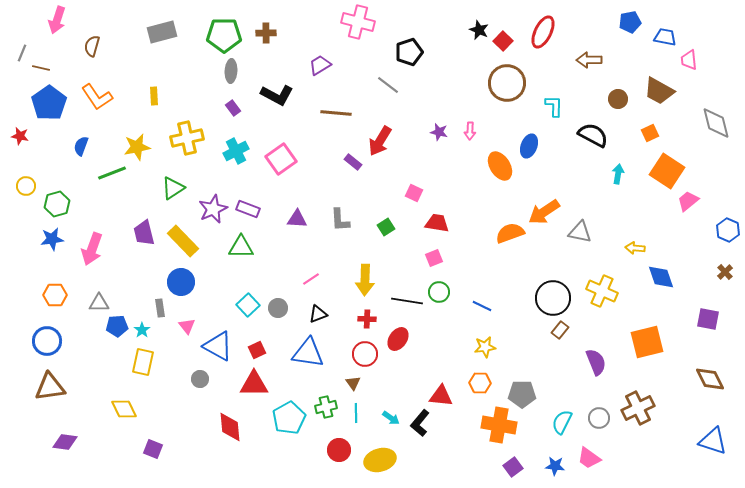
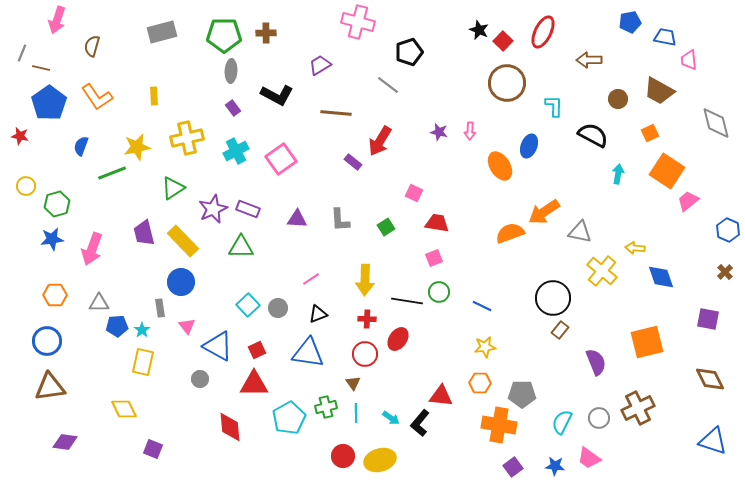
yellow cross at (602, 291): moved 20 px up; rotated 16 degrees clockwise
red circle at (339, 450): moved 4 px right, 6 px down
